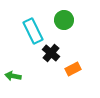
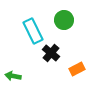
orange rectangle: moved 4 px right
